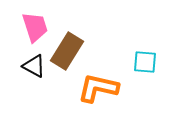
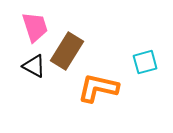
cyan square: rotated 20 degrees counterclockwise
